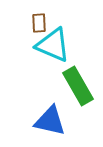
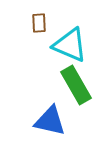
cyan triangle: moved 17 px right
green rectangle: moved 2 px left, 1 px up
